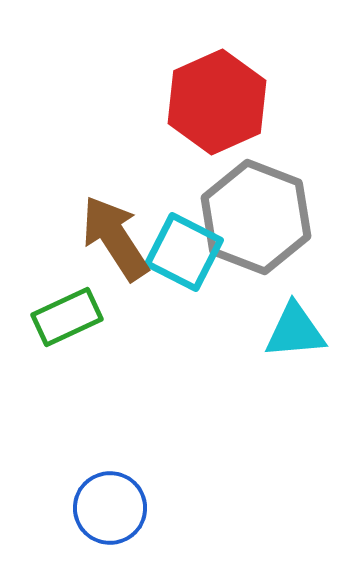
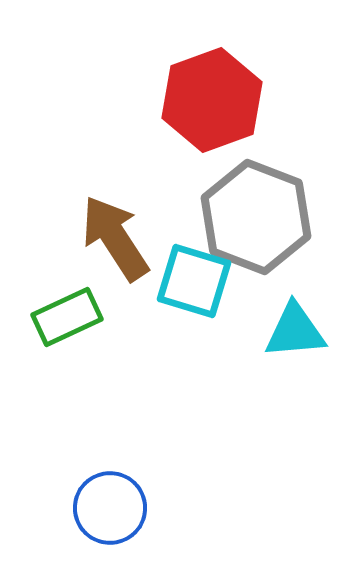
red hexagon: moved 5 px left, 2 px up; rotated 4 degrees clockwise
cyan square: moved 10 px right, 29 px down; rotated 10 degrees counterclockwise
